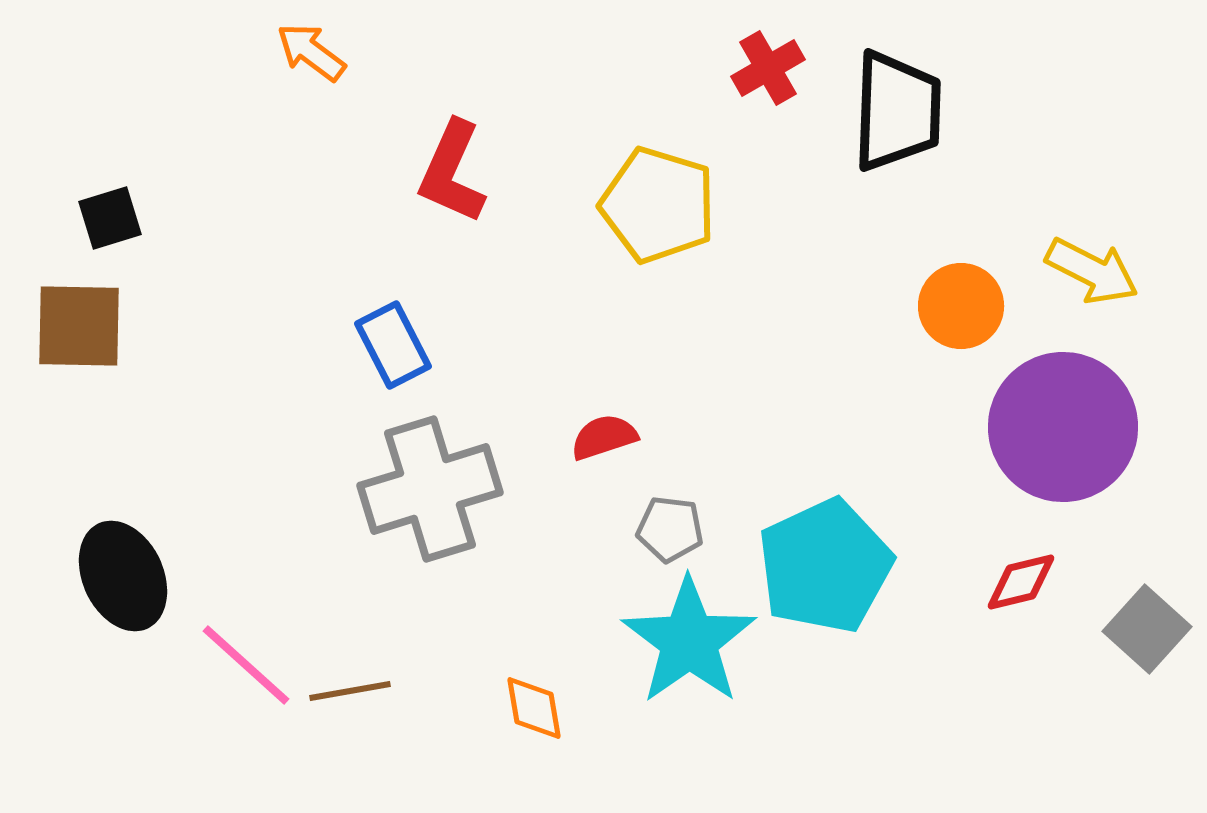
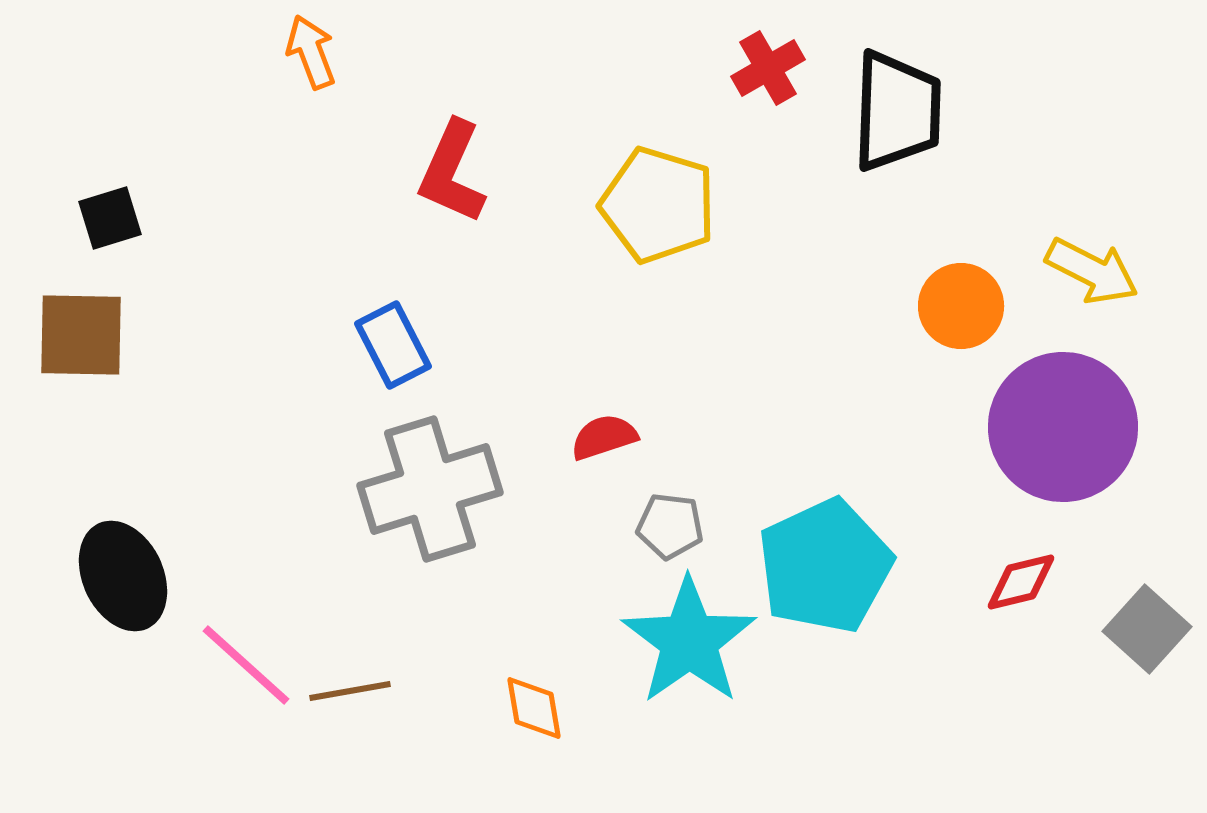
orange arrow: rotated 32 degrees clockwise
brown square: moved 2 px right, 9 px down
gray pentagon: moved 3 px up
